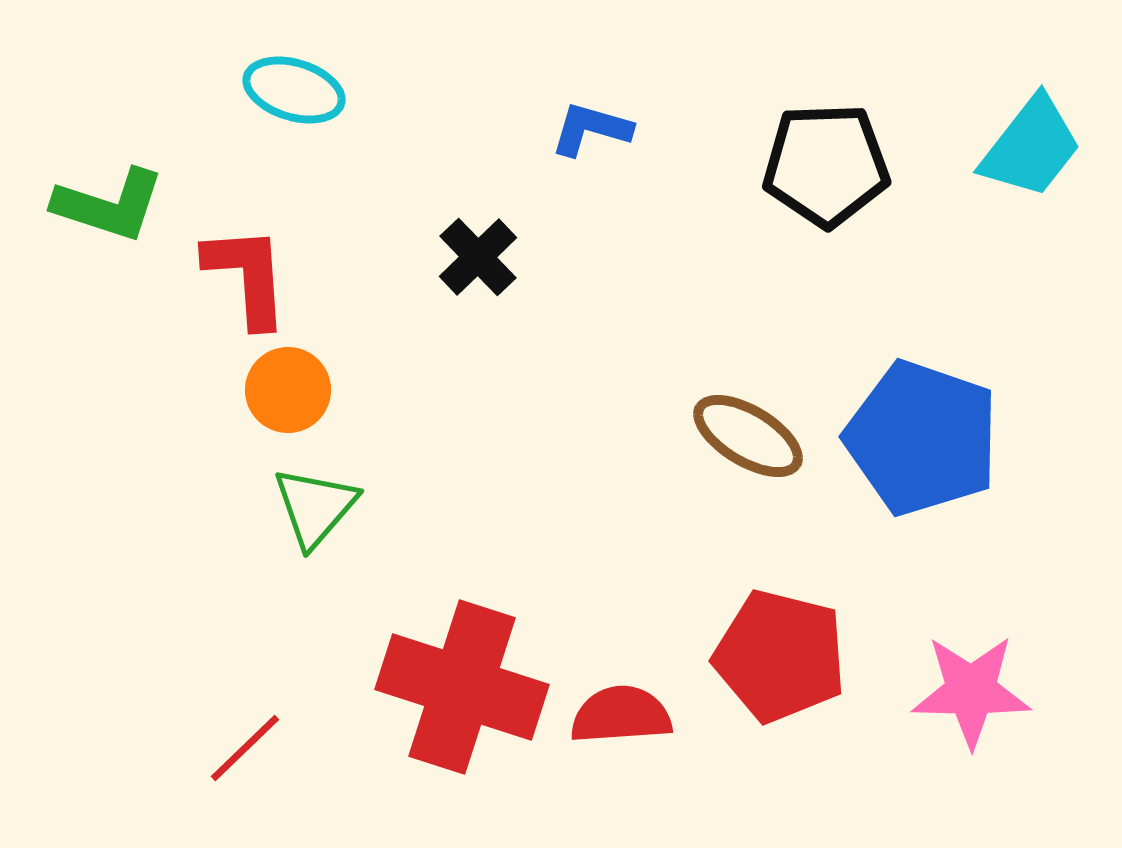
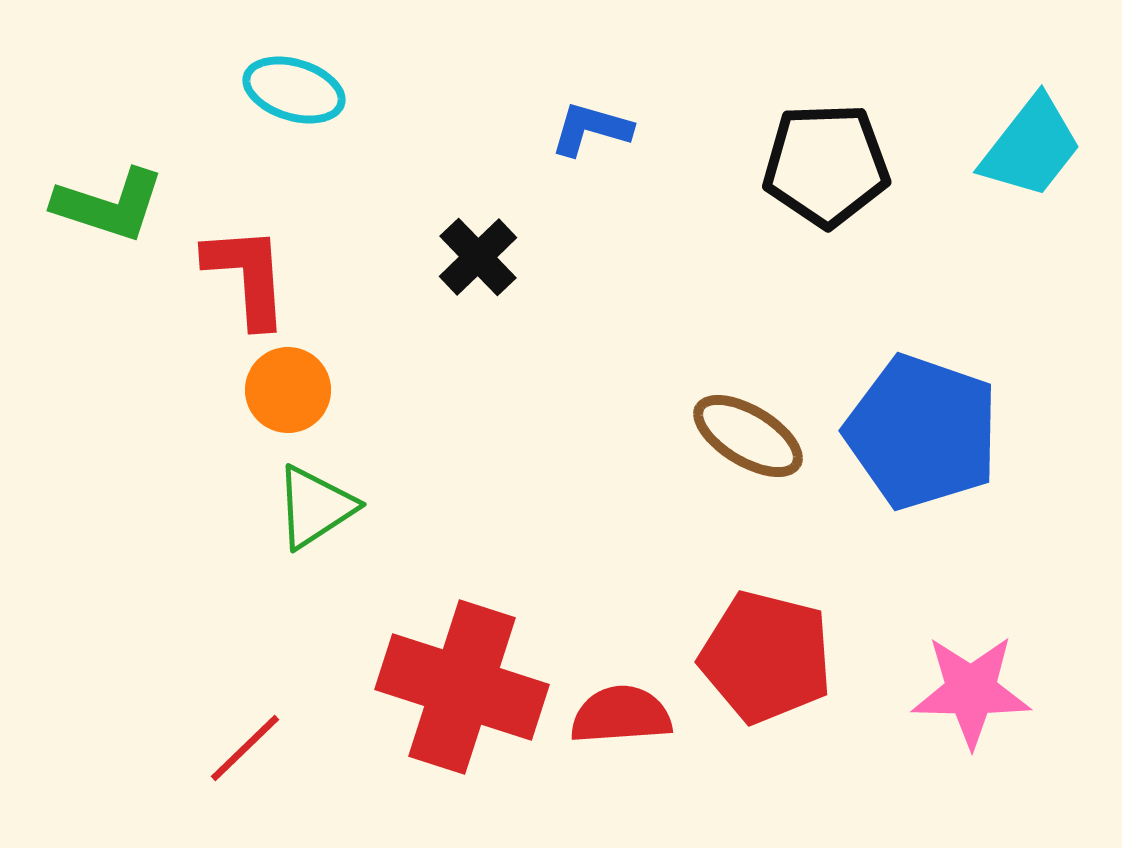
blue pentagon: moved 6 px up
green triangle: rotated 16 degrees clockwise
red pentagon: moved 14 px left, 1 px down
